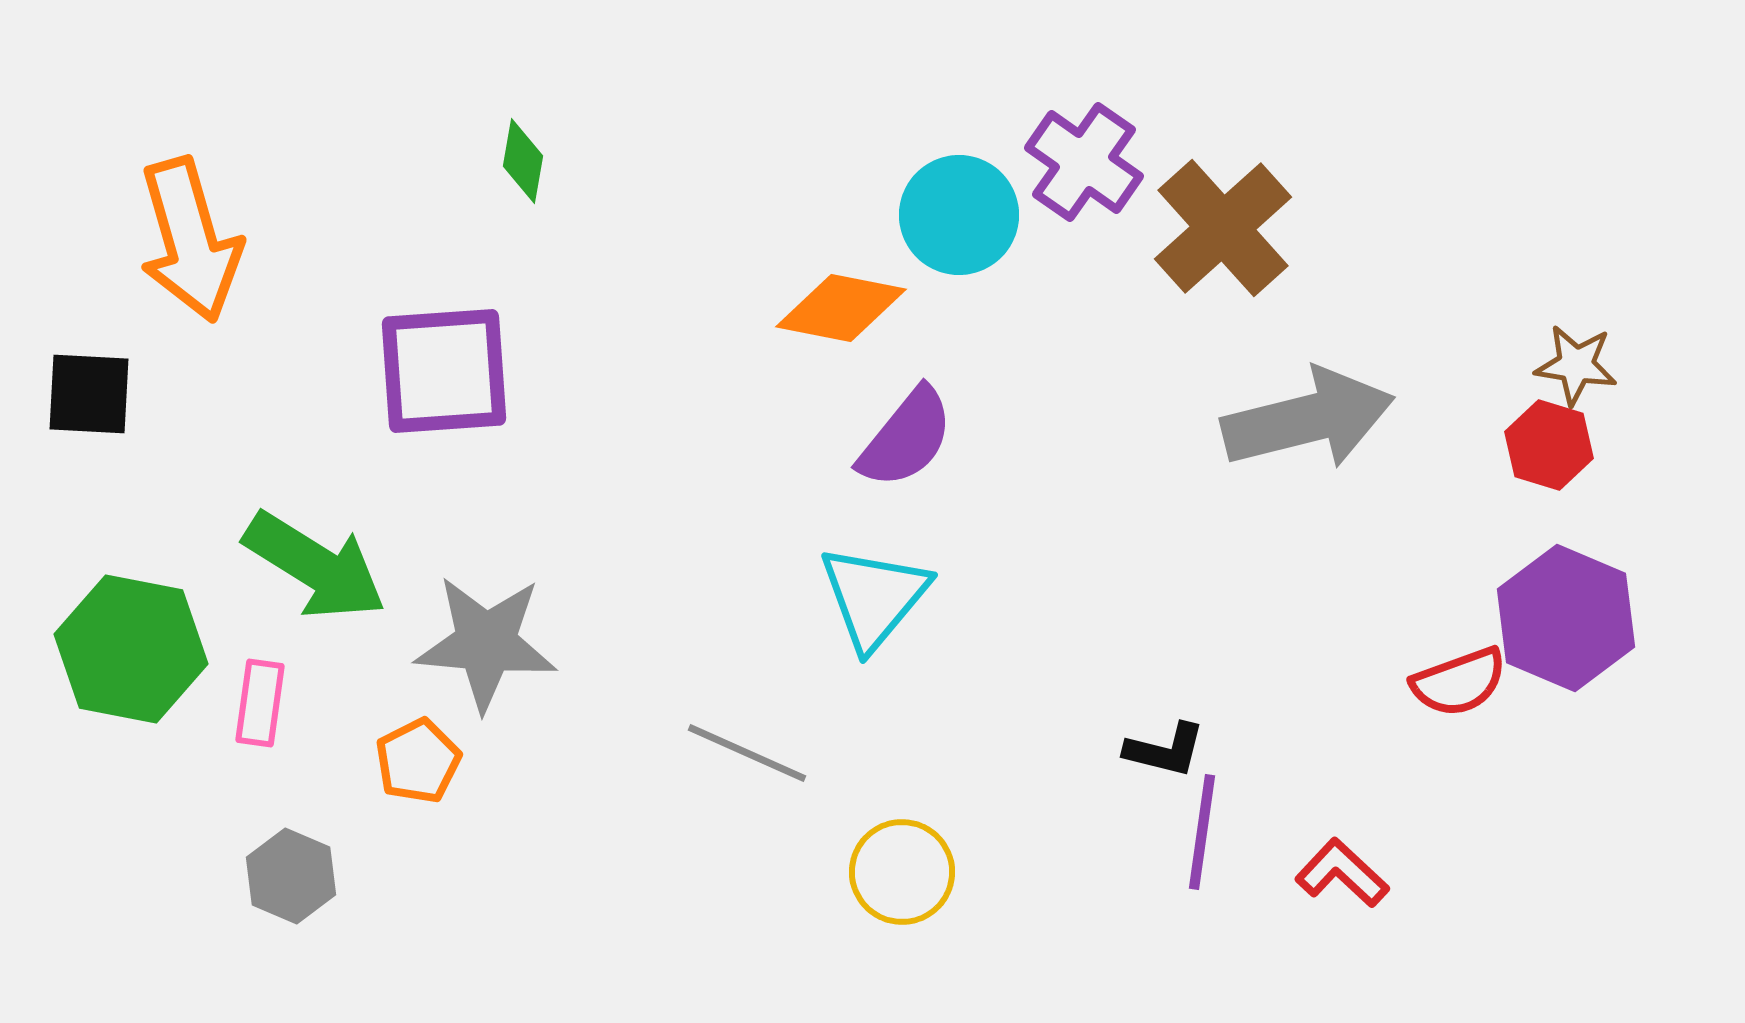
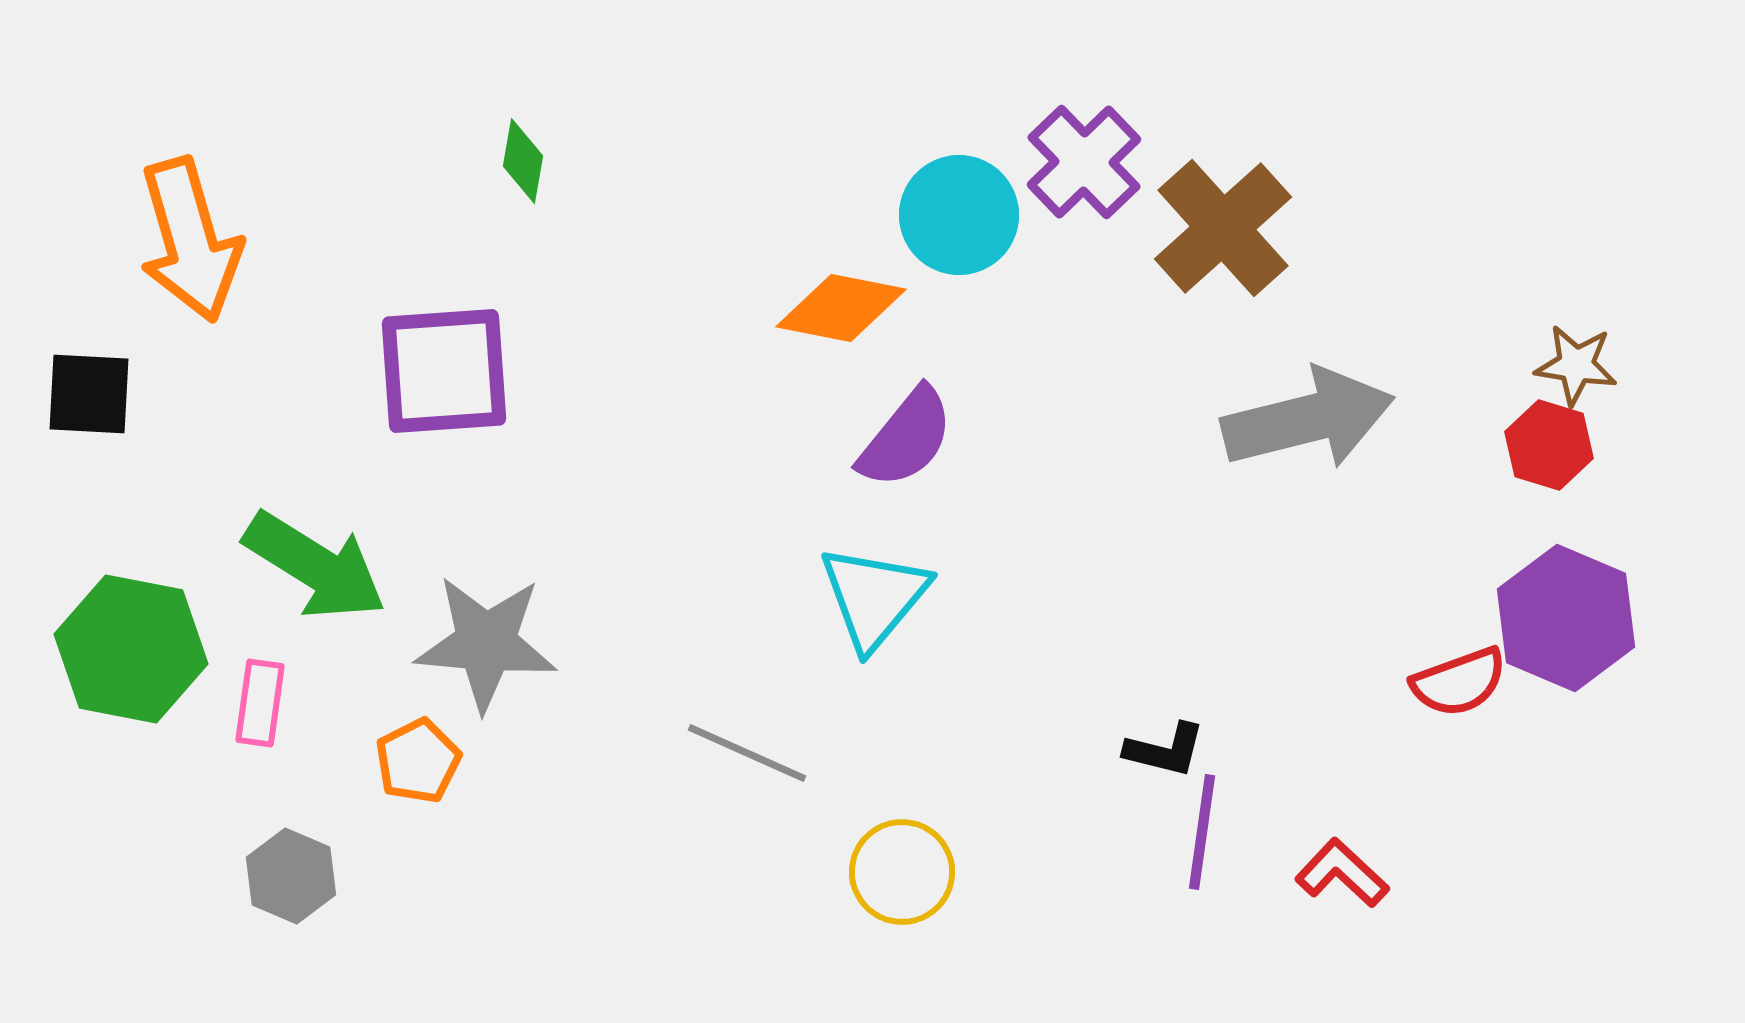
purple cross: rotated 11 degrees clockwise
